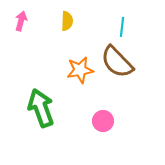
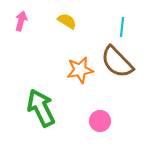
yellow semicircle: rotated 60 degrees counterclockwise
green arrow: rotated 6 degrees counterclockwise
pink circle: moved 3 px left
